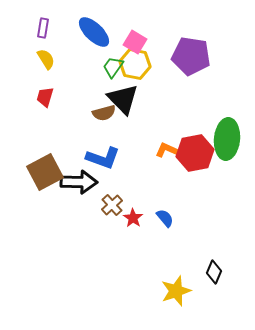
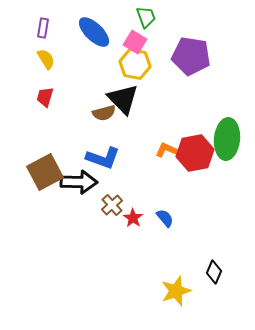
green trapezoid: moved 33 px right, 50 px up; rotated 125 degrees clockwise
